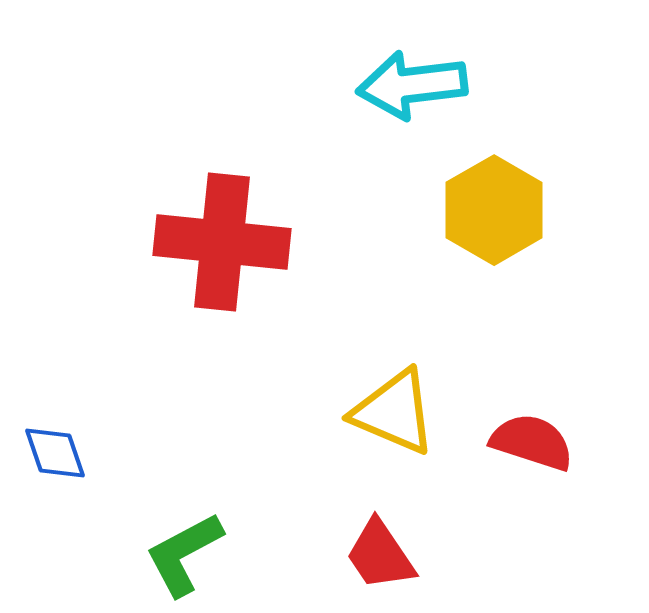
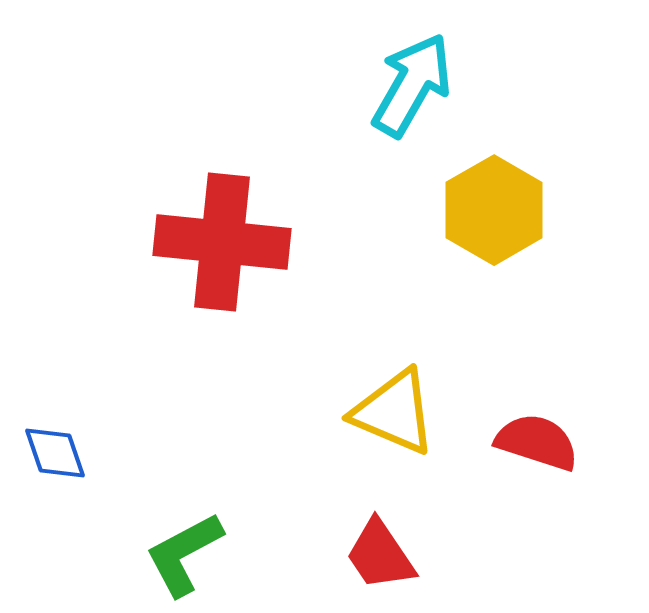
cyan arrow: rotated 127 degrees clockwise
red semicircle: moved 5 px right
